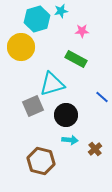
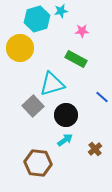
yellow circle: moved 1 px left, 1 px down
gray square: rotated 20 degrees counterclockwise
cyan arrow: moved 5 px left; rotated 42 degrees counterclockwise
brown hexagon: moved 3 px left, 2 px down; rotated 8 degrees counterclockwise
